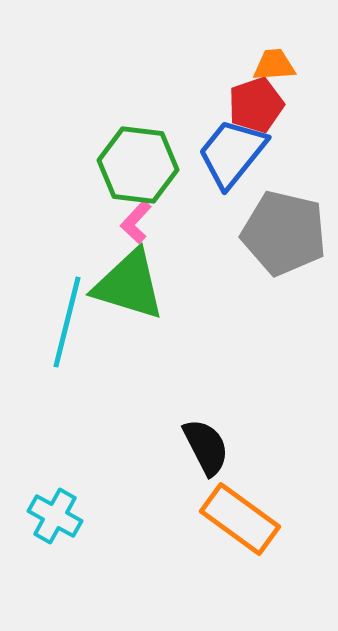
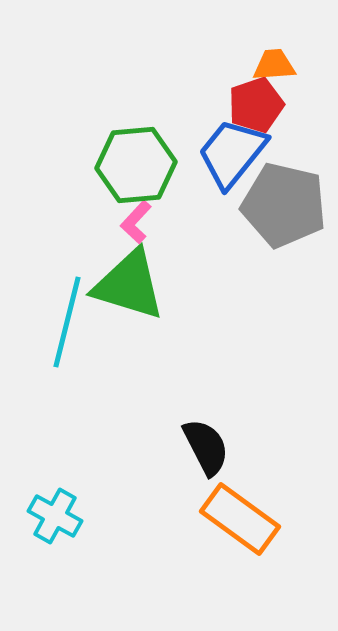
green hexagon: moved 2 px left; rotated 12 degrees counterclockwise
gray pentagon: moved 28 px up
